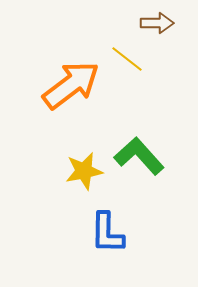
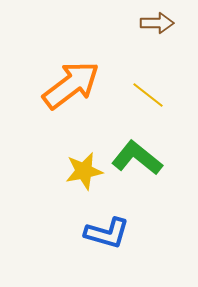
yellow line: moved 21 px right, 36 px down
green L-shape: moved 2 px left, 2 px down; rotated 9 degrees counterclockwise
blue L-shape: rotated 75 degrees counterclockwise
